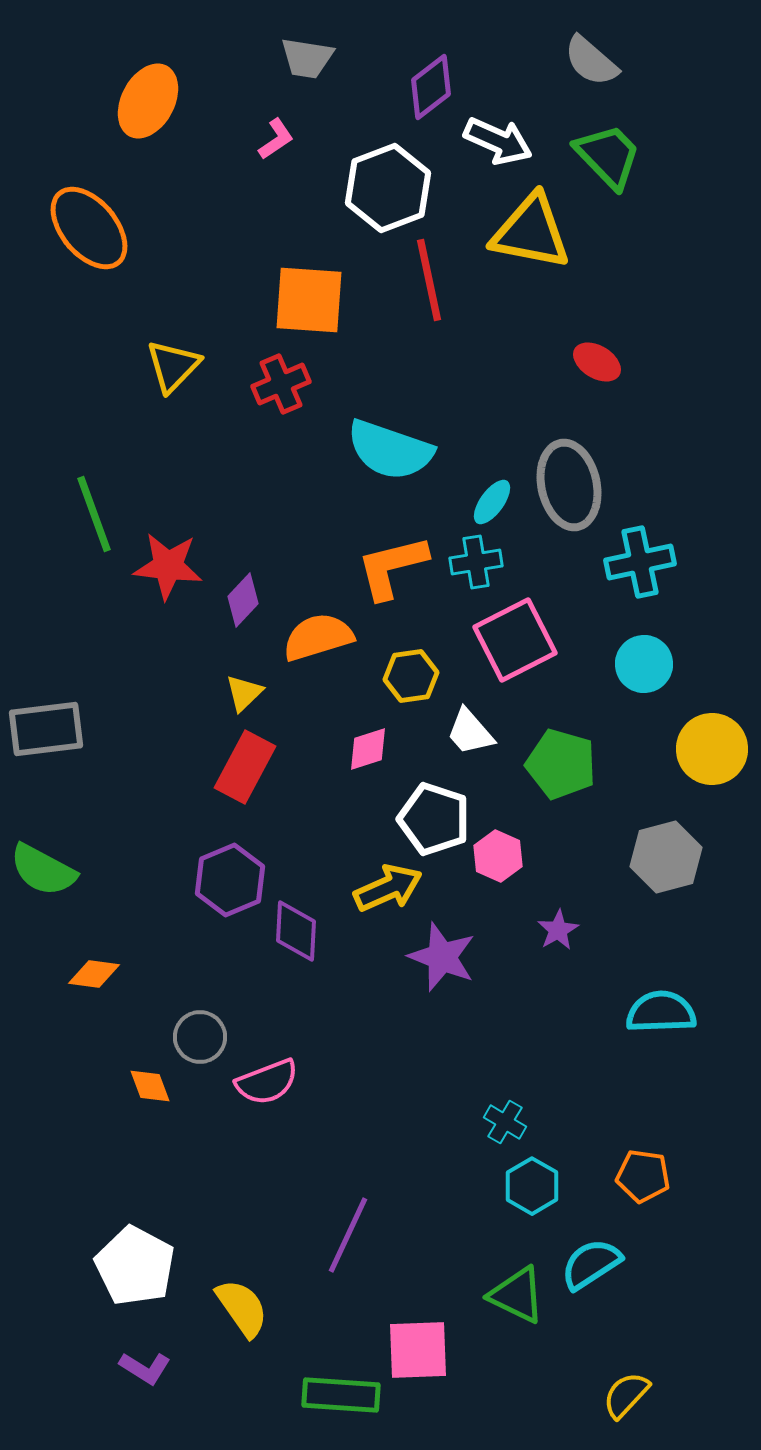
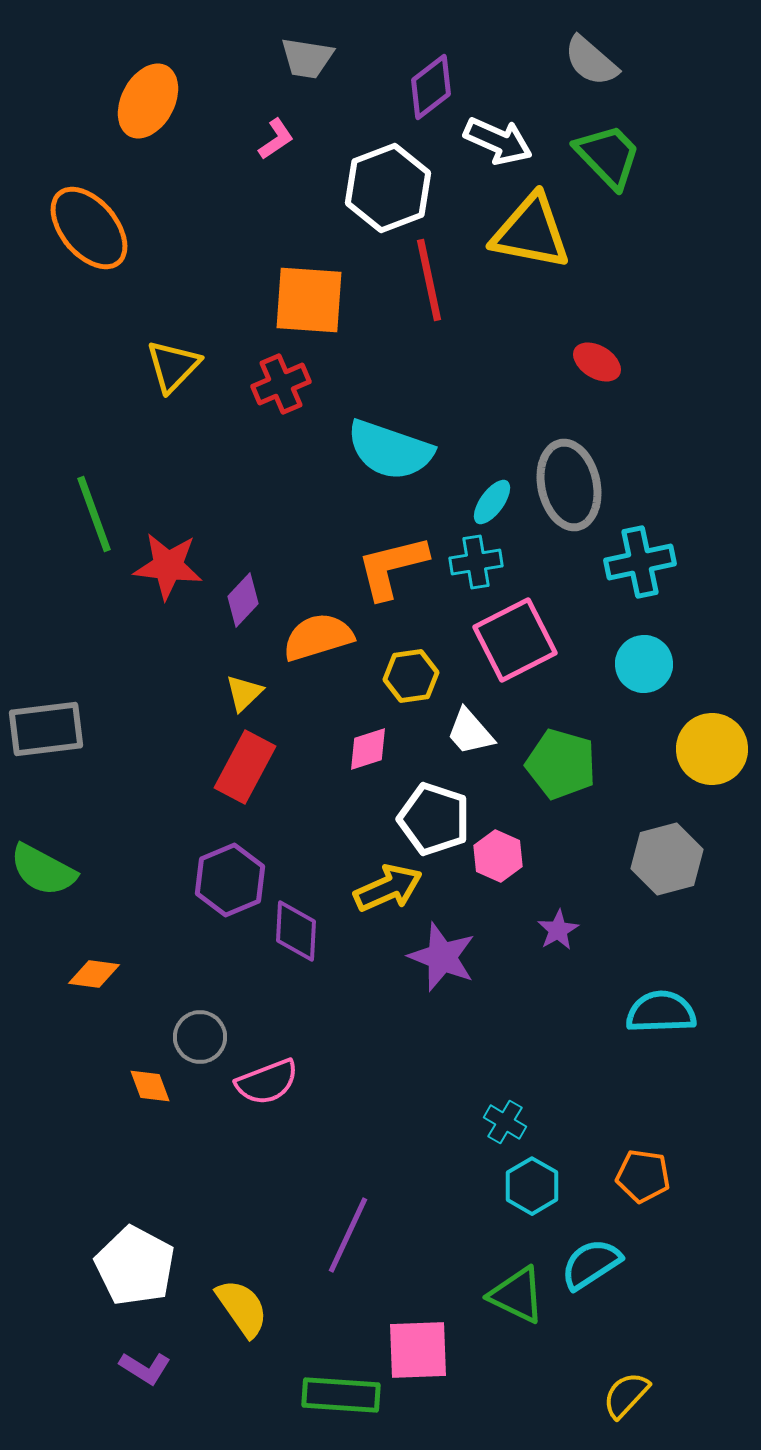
gray hexagon at (666, 857): moved 1 px right, 2 px down
